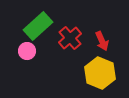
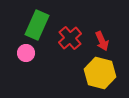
green rectangle: moved 1 px left, 1 px up; rotated 24 degrees counterclockwise
pink circle: moved 1 px left, 2 px down
yellow hexagon: rotated 8 degrees counterclockwise
